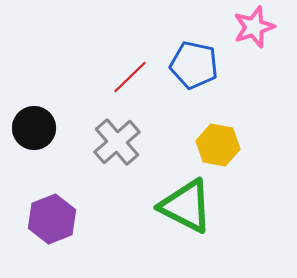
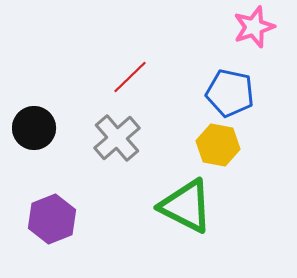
blue pentagon: moved 36 px right, 28 px down
gray cross: moved 4 px up
